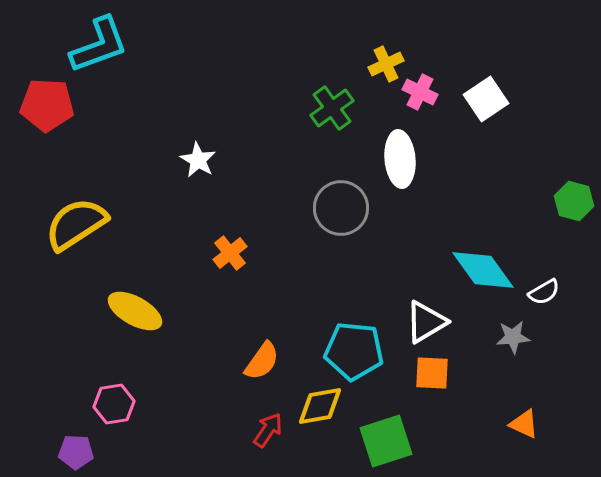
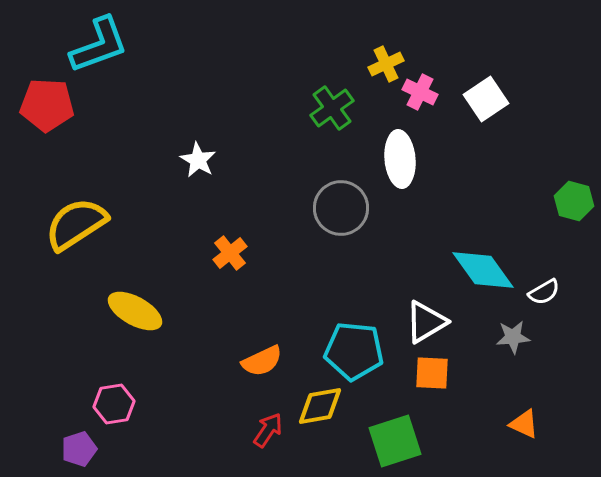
orange semicircle: rotated 30 degrees clockwise
green square: moved 9 px right
purple pentagon: moved 3 px right, 3 px up; rotated 20 degrees counterclockwise
